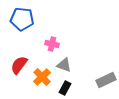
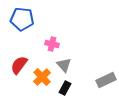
gray triangle: rotated 28 degrees clockwise
